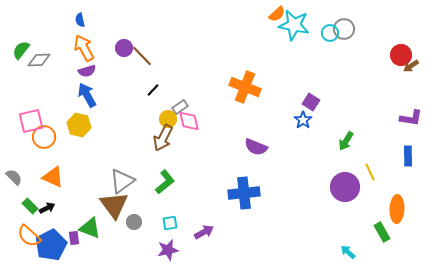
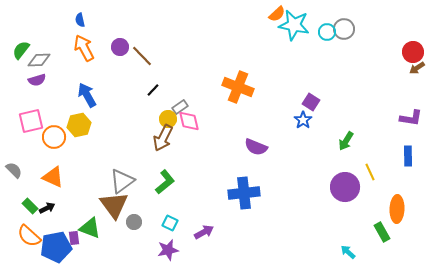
cyan circle at (330, 33): moved 3 px left, 1 px up
purple circle at (124, 48): moved 4 px left, 1 px up
red circle at (401, 55): moved 12 px right, 3 px up
brown arrow at (411, 66): moved 6 px right, 2 px down
purple semicircle at (87, 71): moved 50 px left, 9 px down
orange cross at (245, 87): moved 7 px left
yellow hexagon at (79, 125): rotated 25 degrees counterclockwise
orange circle at (44, 137): moved 10 px right
gray semicircle at (14, 177): moved 7 px up
cyan square at (170, 223): rotated 35 degrees clockwise
blue pentagon at (51, 245): moved 5 px right, 2 px down; rotated 16 degrees clockwise
